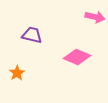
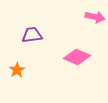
purple trapezoid: rotated 20 degrees counterclockwise
orange star: moved 3 px up
